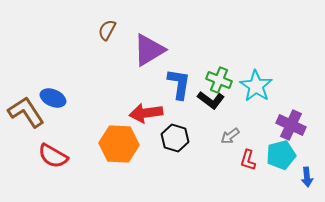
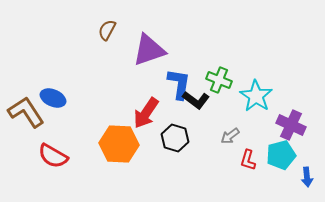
purple triangle: rotated 12 degrees clockwise
cyan star: moved 10 px down
black L-shape: moved 15 px left
red arrow: rotated 48 degrees counterclockwise
